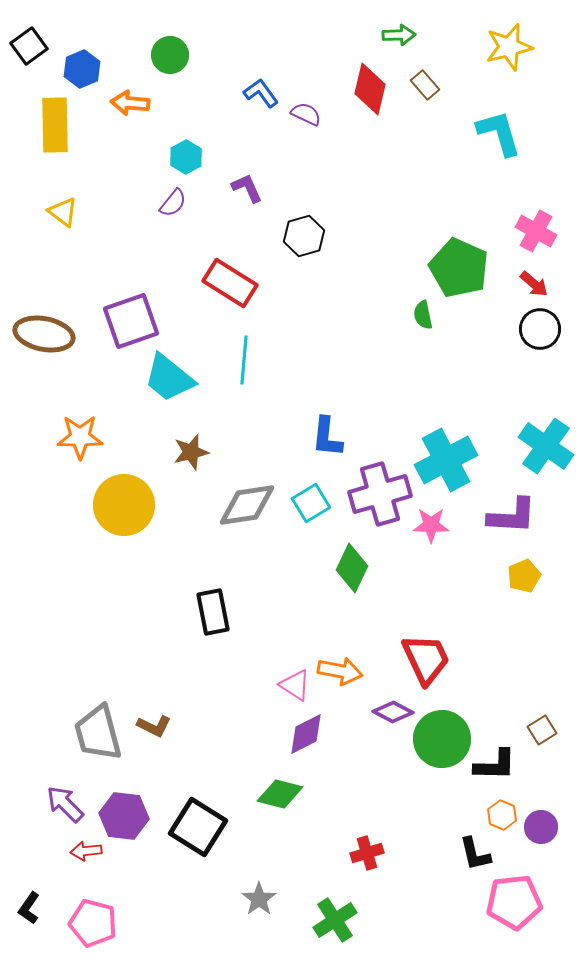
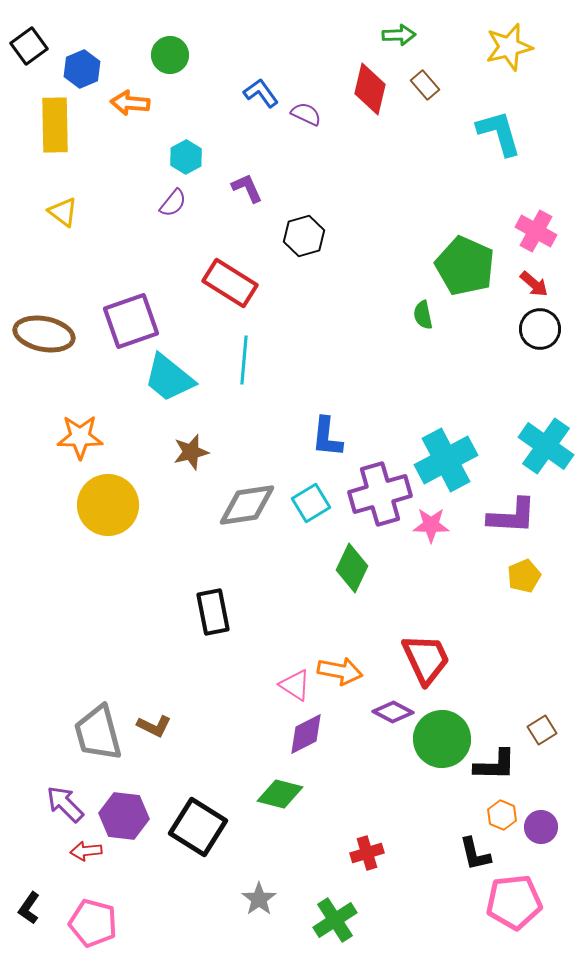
green pentagon at (459, 268): moved 6 px right, 2 px up
yellow circle at (124, 505): moved 16 px left
